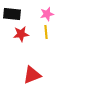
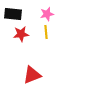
black rectangle: moved 1 px right
